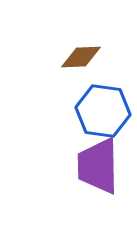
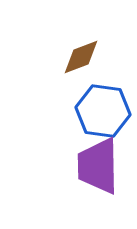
brown diamond: rotated 18 degrees counterclockwise
